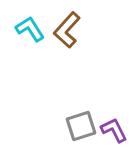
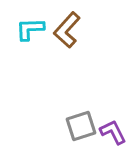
cyan L-shape: rotated 60 degrees counterclockwise
purple L-shape: moved 1 px left, 2 px down
